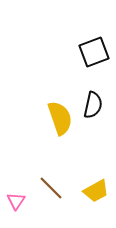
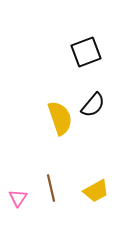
black square: moved 8 px left
black semicircle: rotated 28 degrees clockwise
brown line: rotated 32 degrees clockwise
pink triangle: moved 2 px right, 3 px up
